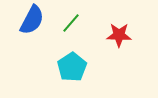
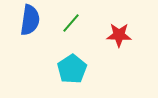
blue semicircle: moved 2 px left; rotated 20 degrees counterclockwise
cyan pentagon: moved 2 px down
